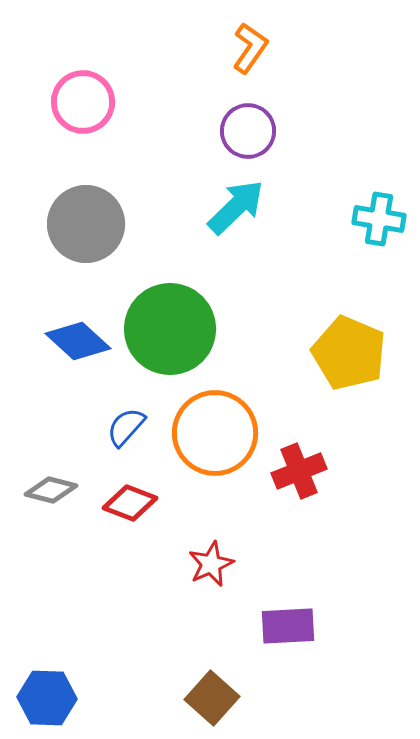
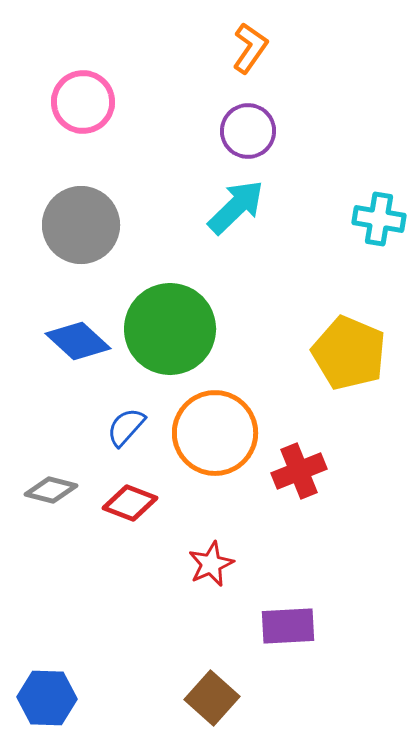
gray circle: moved 5 px left, 1 px down
